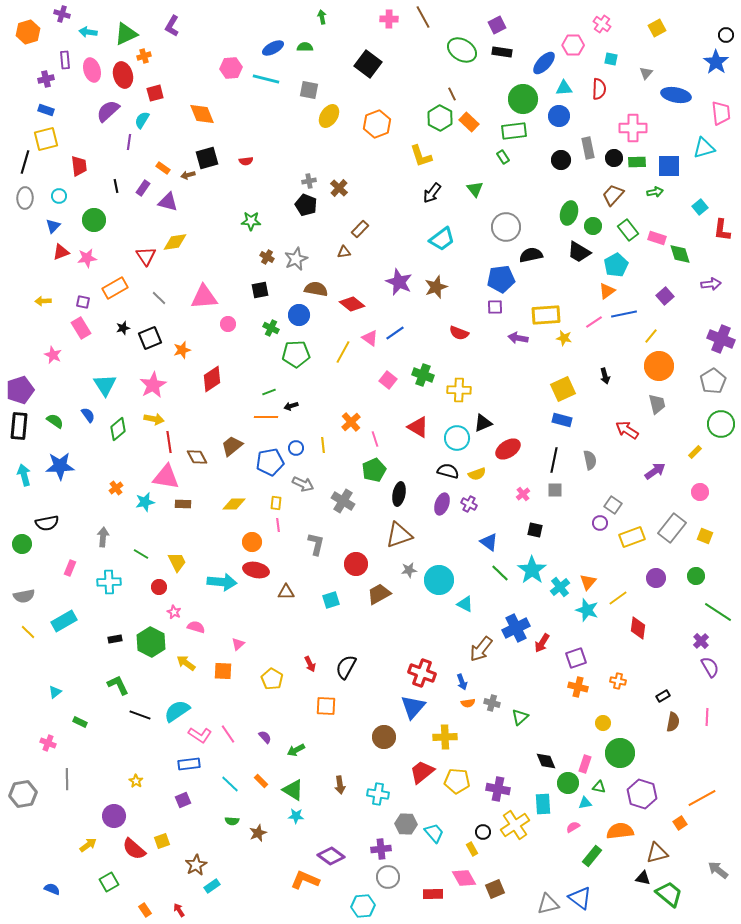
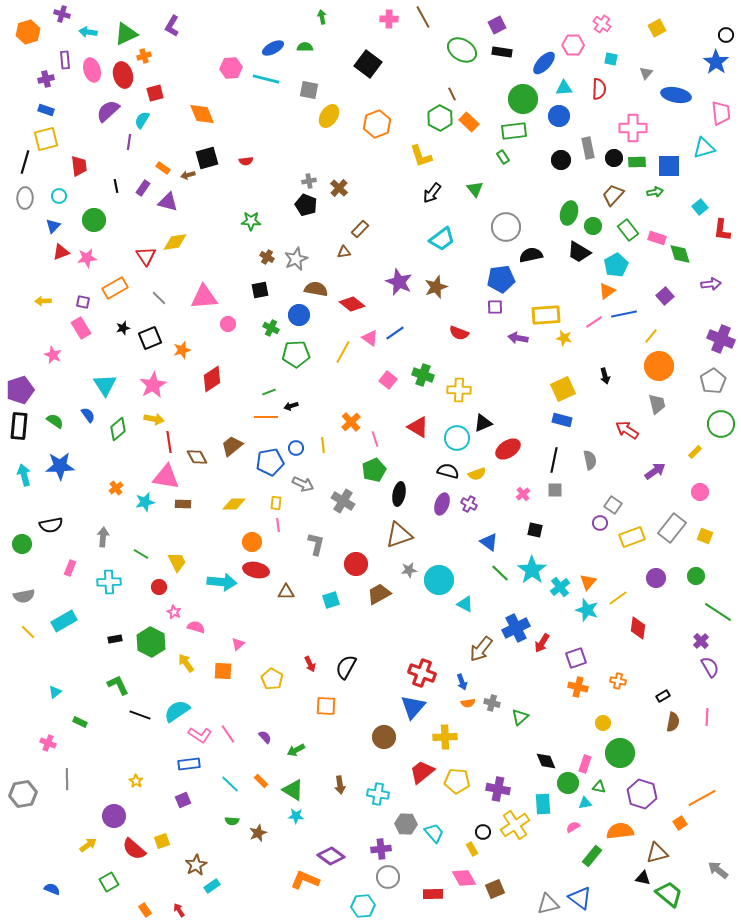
black semicircle at (47, 523): moved 4 px right, 2 px down
yellow arrow at (186, 663): rotated 18 degrees clockwise
